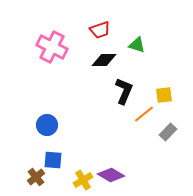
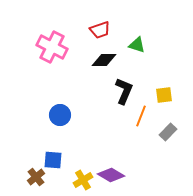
orange line: moved 3 px left, 2 px down; rotated 30 degrees counterclockwise
blue circle: moved 13 px right, 10 px up
